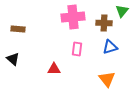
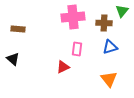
red triangle: moved 9 px right, 2 px up; rotated 24 degrees counterclockwise
orange triangle: moved 2 px right
